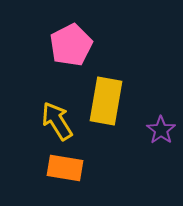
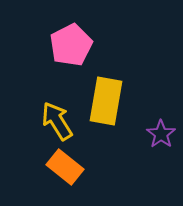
purple star: moved 4 px down
orange rectangle: moved 1 px up; rotated 30 degrees clockwise
